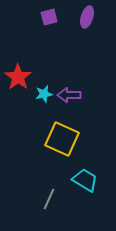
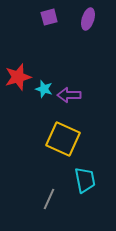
purple ellipse: moved 1 px right, 2 px down
red star: rotated 20 degrees clockwise
cyan star: moved 5 px up; rotated 30 degrees clockwise
yellow square: moved 1 px right
cyan trapezoid: rotated 48 degrees clockwise
